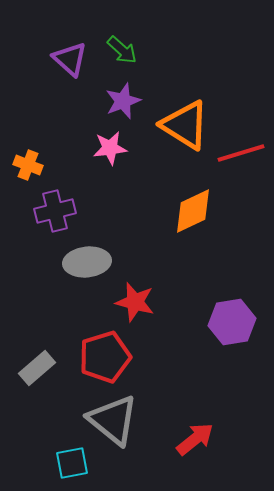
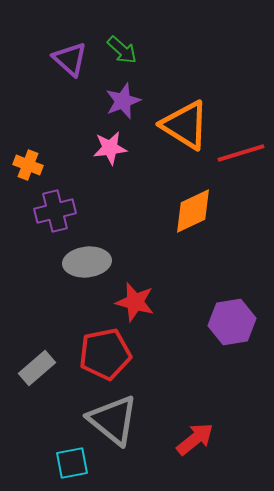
red pentagon: moved 3 px up; rotated 6 degrees clockwise
